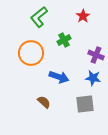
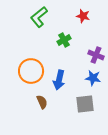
red star: rotated 24 degrees counterclockwise
orange circle: moved 18 px down
blue arrow: moved 3 px down; rotated 84 degrees clockwise
brown semicircle: moved 2 px left; rotated 24 degrees clockwise
